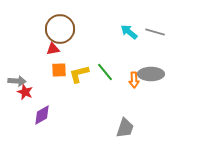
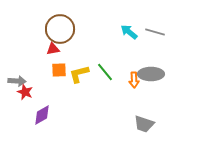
gray trapezoid: moved 19 px right, 4 px up; rotated 90 degrees clockwise
